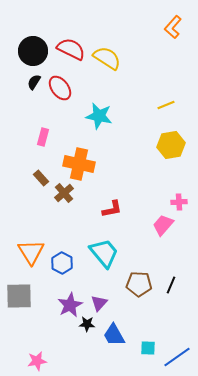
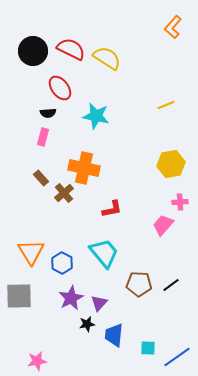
black semicircle: moved 14 px right, 31 px down; rotated 126 degrees counterclockwise
cyan star: moved 3 px left
yellow hexagon: moved 19 px down
orange cross: moved 5 px right, 4 px down
pink cross: moved 1 px right
black line: rotated 30 degrees clockwise
purple star: moved 1 px right, 7 px up
black star: rotated 14 degrees counterclockwise
blue trapezoid: rotated 35 degrees clockwise
